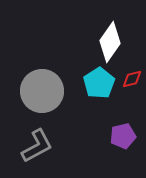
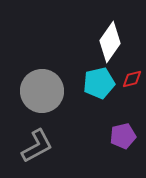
cyan pentagon: rotated 20 degrees clockwise
